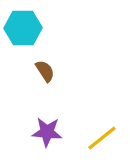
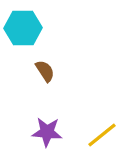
yellow line: moved 3 px up
